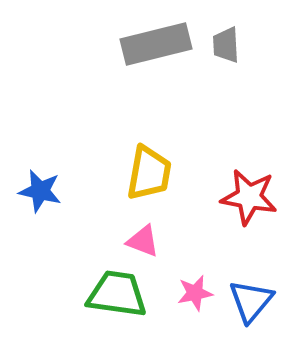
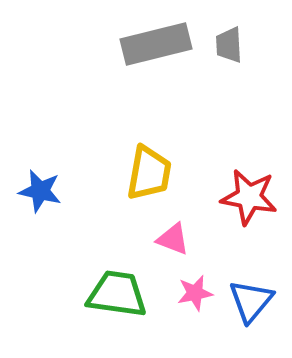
gray trapezoid: moved 3 px right
pink triangle: moved 30 px right, 2 px up
